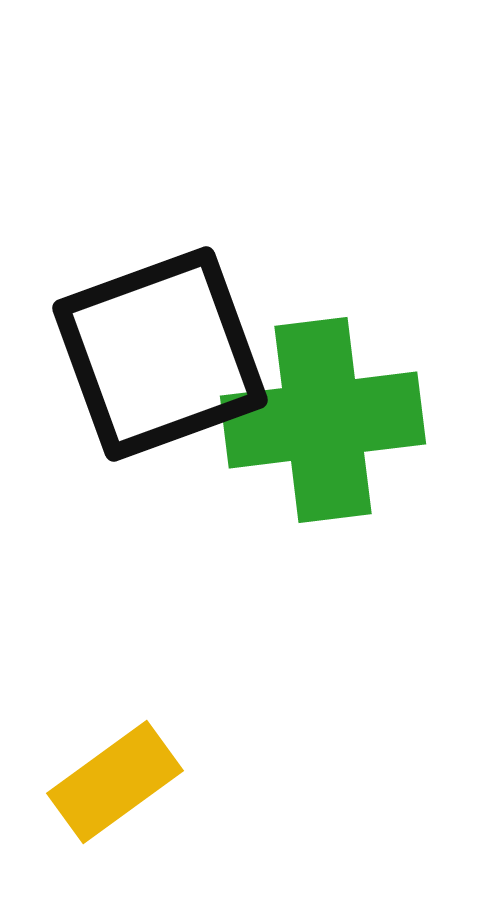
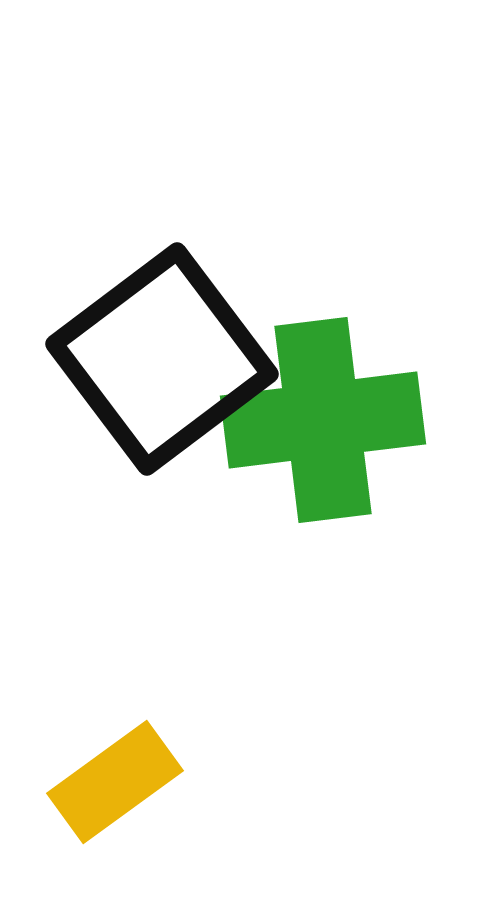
black square: moved 2 px right, 5 px down; rotated 17 degrees counterclockwise
